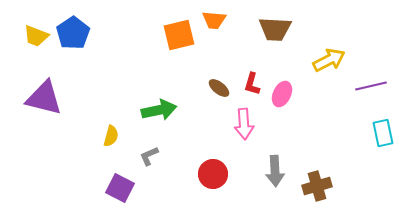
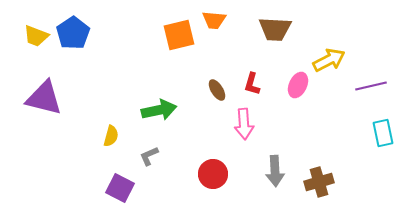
brown ellipse: moved 2 px left, 2 px down; rotated 20 degrees clockwise
pink ellipse: moved 16 px right, 9 px up
brown cross: moved 2 px right, 4 px up
